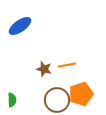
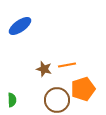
orange pentagon: moved 2 px right, 5 px up
